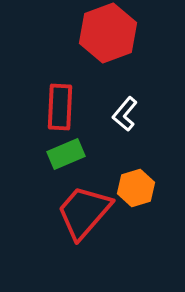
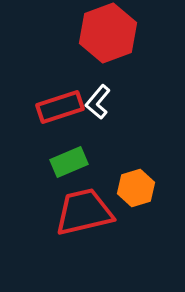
red rectangle: rotated 69 degrees clockwise
white L-shape: moved 27 px left, 12 px up
green rectangle: moved 3 px right, 8 px down
red trapezoid: rotated 36 degrees clockwise
